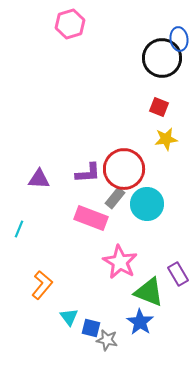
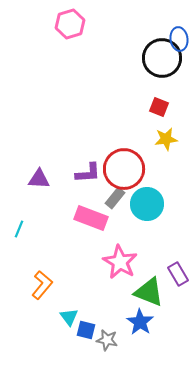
blue square: moved 5 px left, 2 px down
